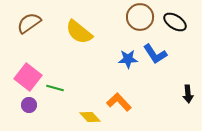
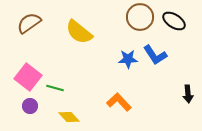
black ellipse: moved 1 px left, 1 px up
blue L-shape: moved 1 px down
purple circle: moved 1 px right, 1 px down
yellow diamond: moved 21 px left
